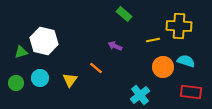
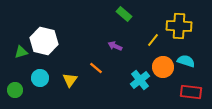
yellow line: rotated 40 degrees counterclockwise
green circle: moved 1 px left, 7 px down
cyan cross: moved 15 px up
